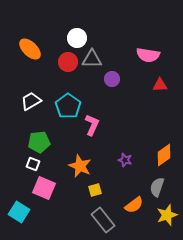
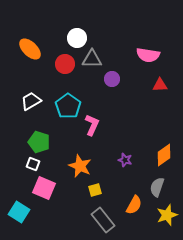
red circle: moved 3 px left, 2 px down
green pentagon: rotated 25 degrees clockwise
orange semicircle: rotated 24 degrees counterclockwise
